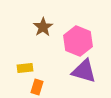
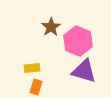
brown star: moved 8 px right
yellow rectangle: moved 7 px right
orange rectangle: moved 1 px left
